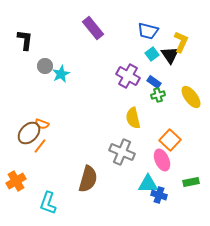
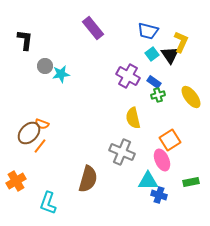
cyan star: rotated 18 degrees clockwise
orange square: rotated 15 degrees clockwise
cyan triangle: moved 3 px up
